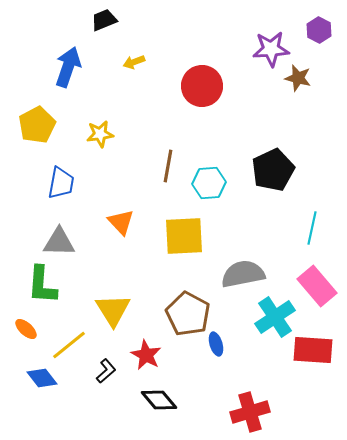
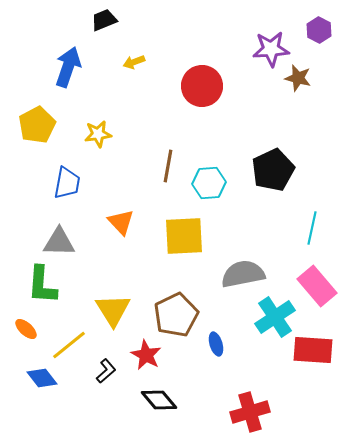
yellow star: moved 2 px left
blue trapezoid: moved 6 px right
brown pentagon: moved 12 px left, 1 px down; rotated 18 degrees clockwise
